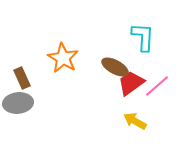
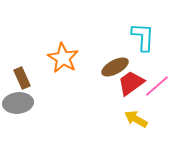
brown ellipse: rotated 56 degrees counterclockwise
yellow arrow: moved 1 px right, 2 px up
